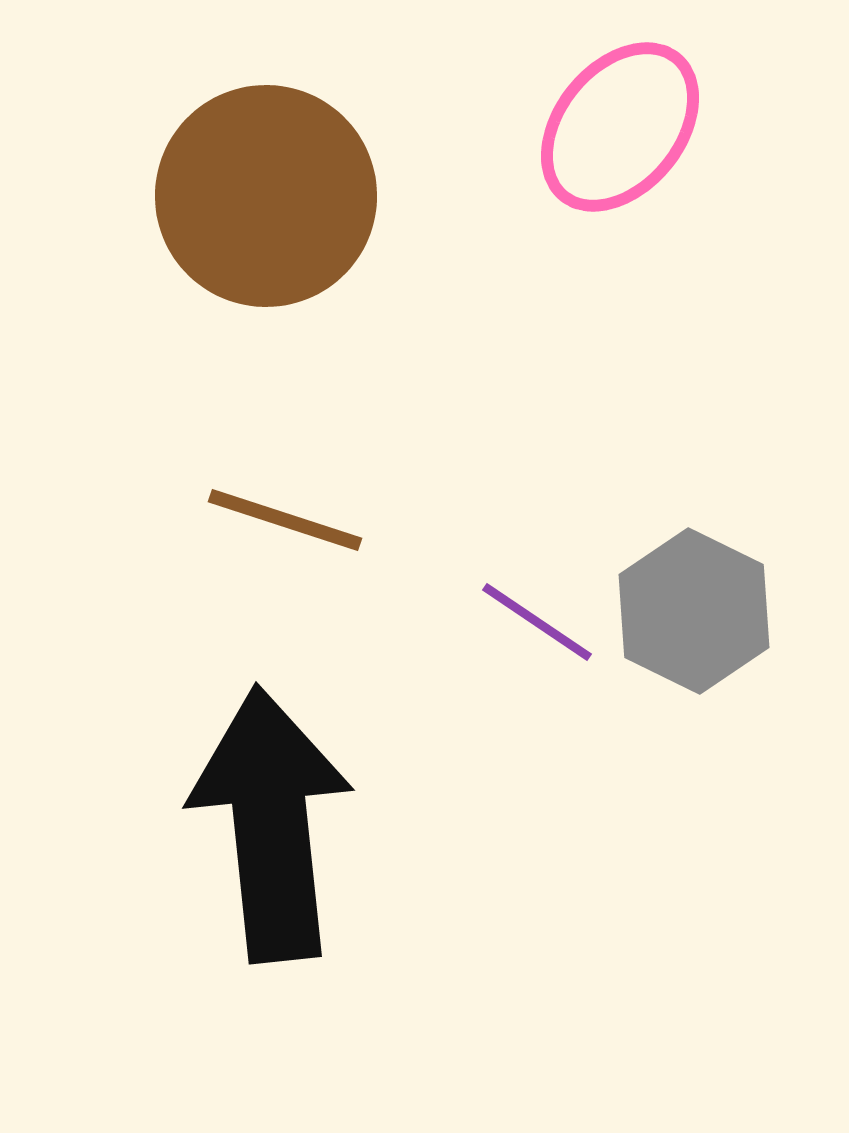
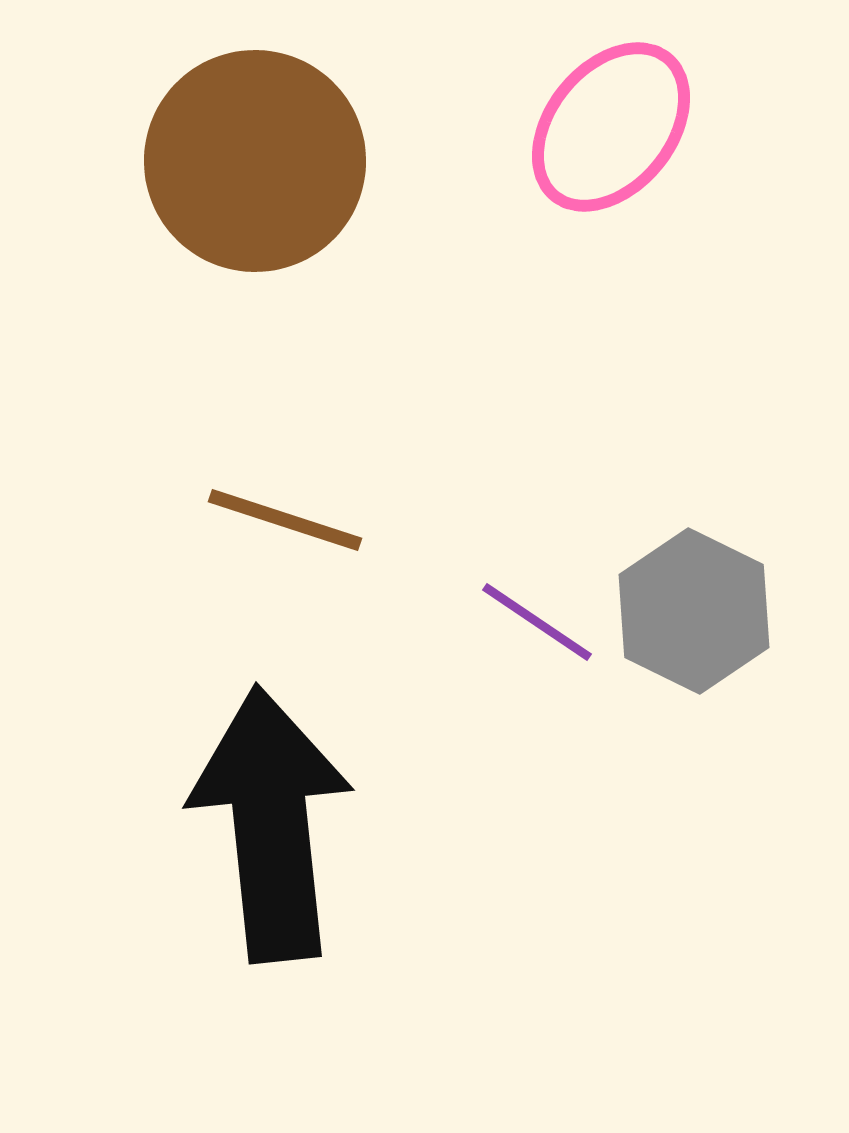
pink ellipse: moved 9 px left
brown circle: moved 11 px left, 35 px up
